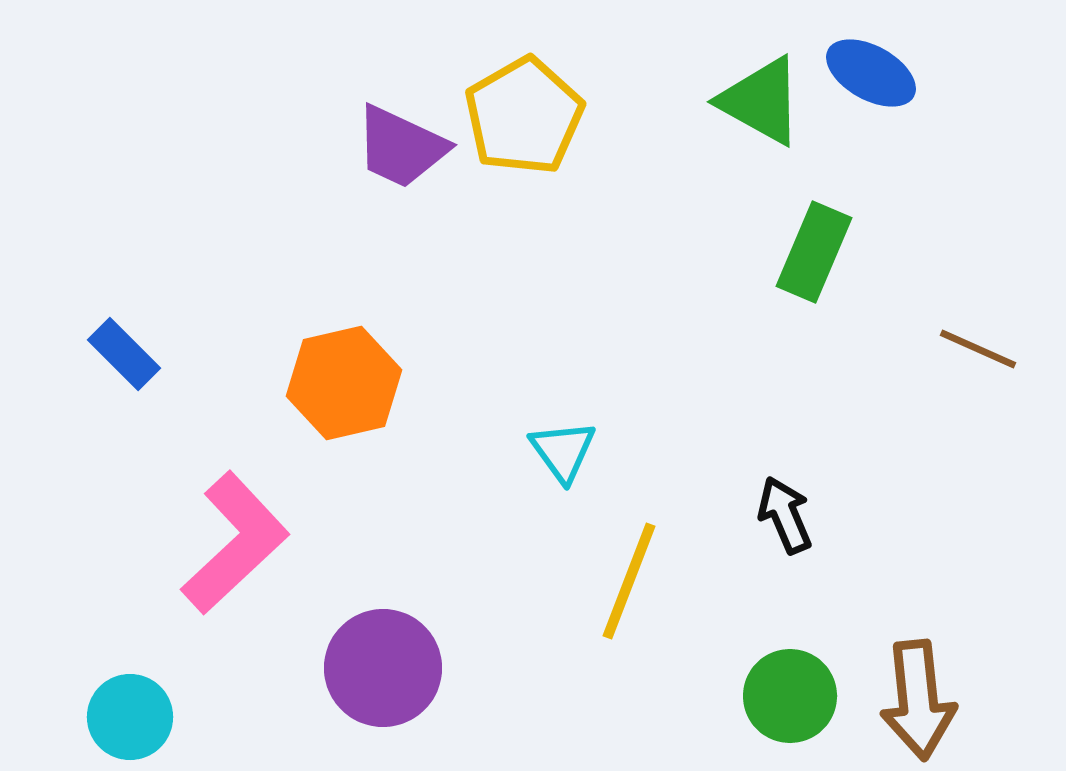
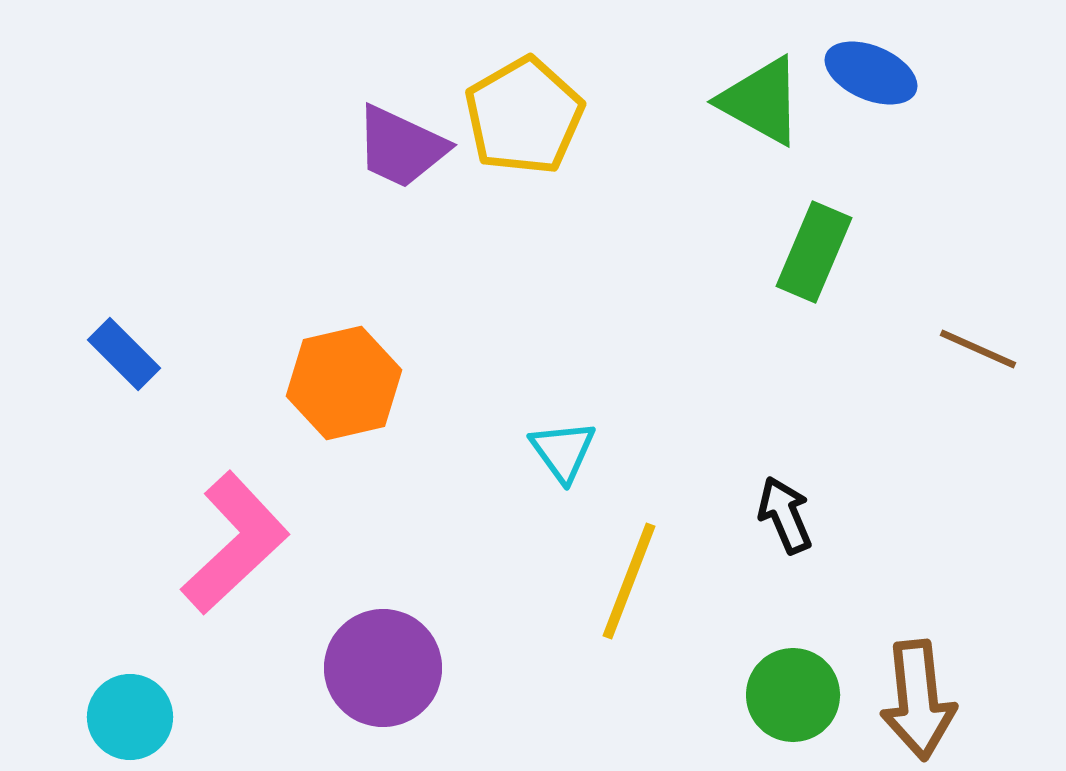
blue ellipse: rotated 6 degrees counterclockwise
green circle: moved 3 px right, 1 px up
